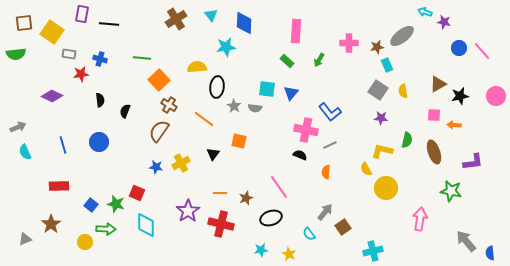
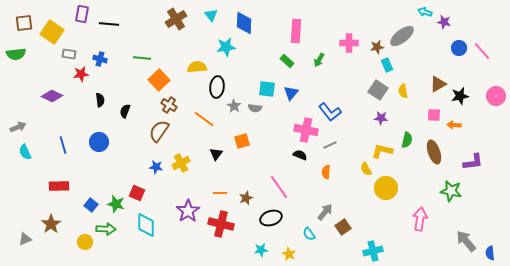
orange square at (239, 141): moved 3 px right; rotated 28 degrees counterclockwise
black triangle at (213, 154): moved 3 px right
